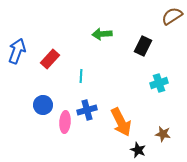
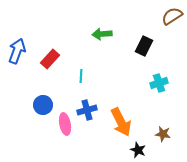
black rectangle: moved 1 px right
pink ellipse: moved 2 px down; rotated 15 degrees counterclockwise
